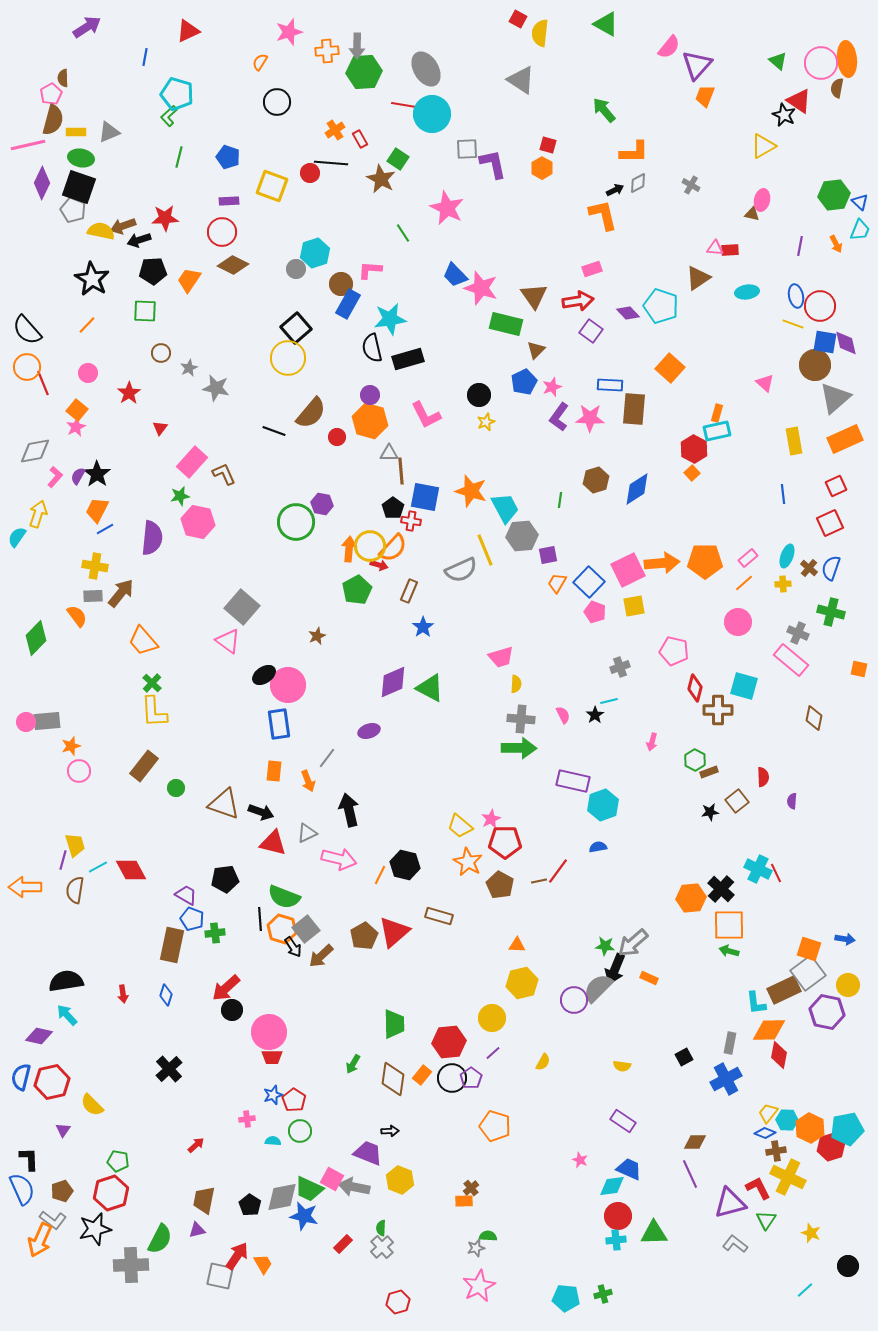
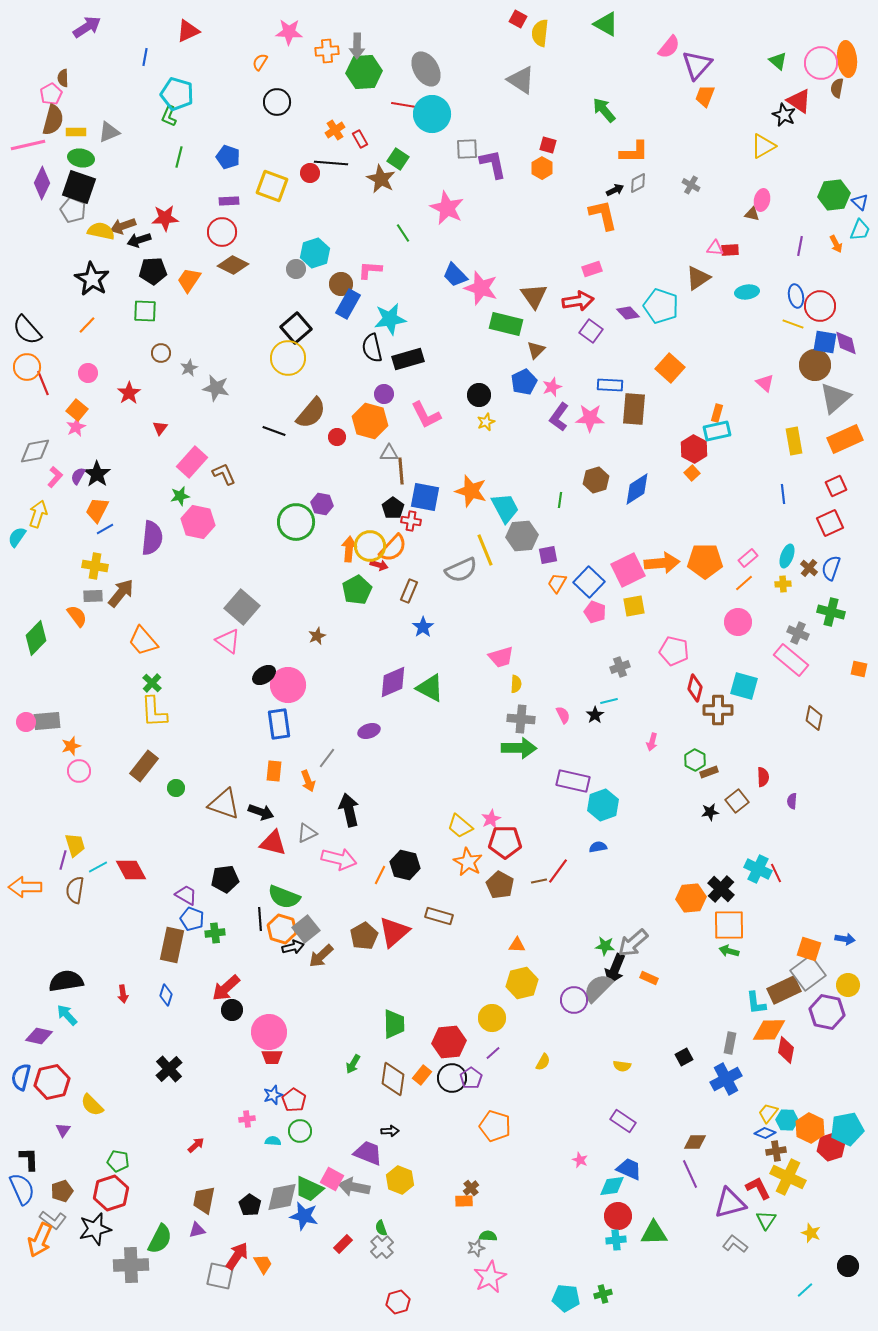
pink star at (289, 32): rotated 20 degrees clockwise
green L-shape at (169, 116): rotated 25 degrees counterclockwise
purple circle at (370, 395): moved 14 px right, 1 px up
black arrow at (293, 947): rotated 70 degrees counterclockwise
red diamond at (779, 1055): moved 7 px right, 5 px up
green semicircle at (381, 1228): rotated 21 degrees counterclockwise
pink star at (479, 1286): moved 11 px right, 9 px up
